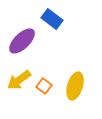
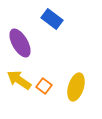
purple ellipse: moved 2 px left, 2 px down; rotated 76 degrees counterclockwise
yellow arrow: rotated 70 degrees clockwise
yellow ellipse: moved 1 px right, 1 px down
